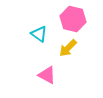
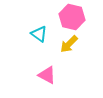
pink hexagon: moved 1 px left, 2 px up
yellow arrow: moved 1 px right, 4 px up
